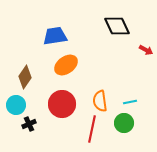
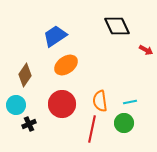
blue trapezoid: rotated 25 degrees counterclockwise
brown diamond: moved 2 px up
